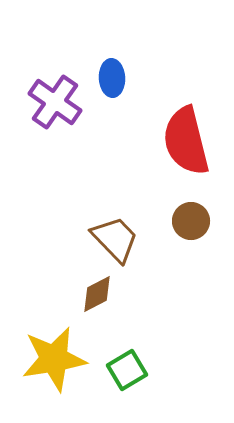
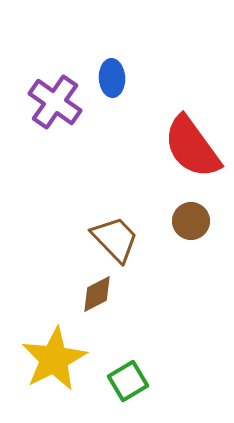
red semicircle: moved 6 px right, 6 px down; rotated 22 degrees counterclockwise
yellow star: rotated 18 degrees counterclockwise
green square: moved 1 px right, 11 px down
